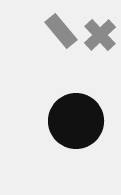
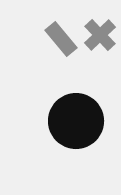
gray rectangle: moved 8 px down
